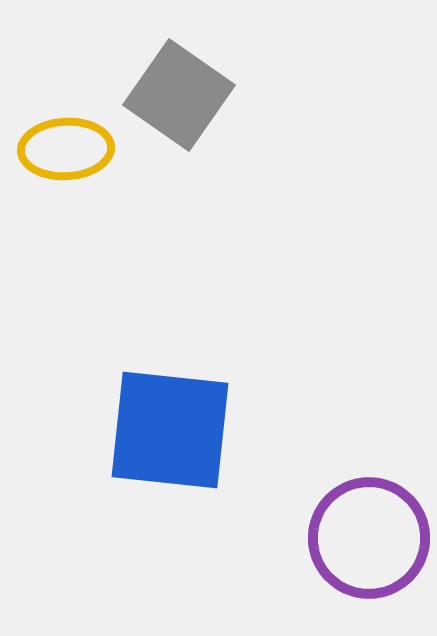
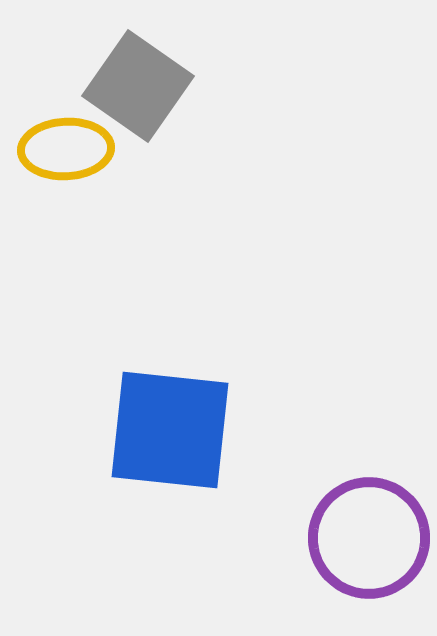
gray square: moved 41 px left, 9 px up
